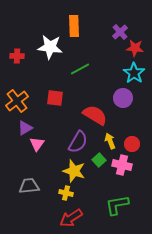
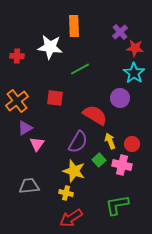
purple circle: moved 3 px left
